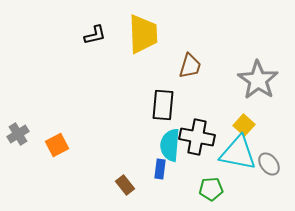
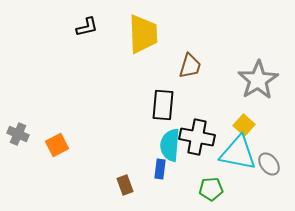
black L-shape: moved 8 px left, 8 px up
gray star: rotated 6 degrees clockwise
gray cross: rotated 35 degrees counterclockwise
brown rectangle: rotated 18 degrees clockwise
